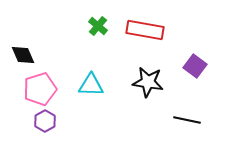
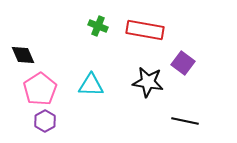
green cross: rotated 18 degrees counterclockwise
purple square: moved 12 px left, 3 px up
pink pentagon: rotated 16 degrees counterclockwise
black line: moved 2 px left, 1 px down
